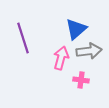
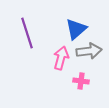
purple line: moved 4 px right, 5 px up
pink cross: moved 1 px down
